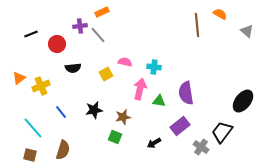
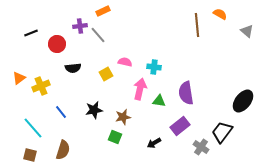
orange rectangle: moved 1 px right, 1 px up
black line: moved 1 px up
